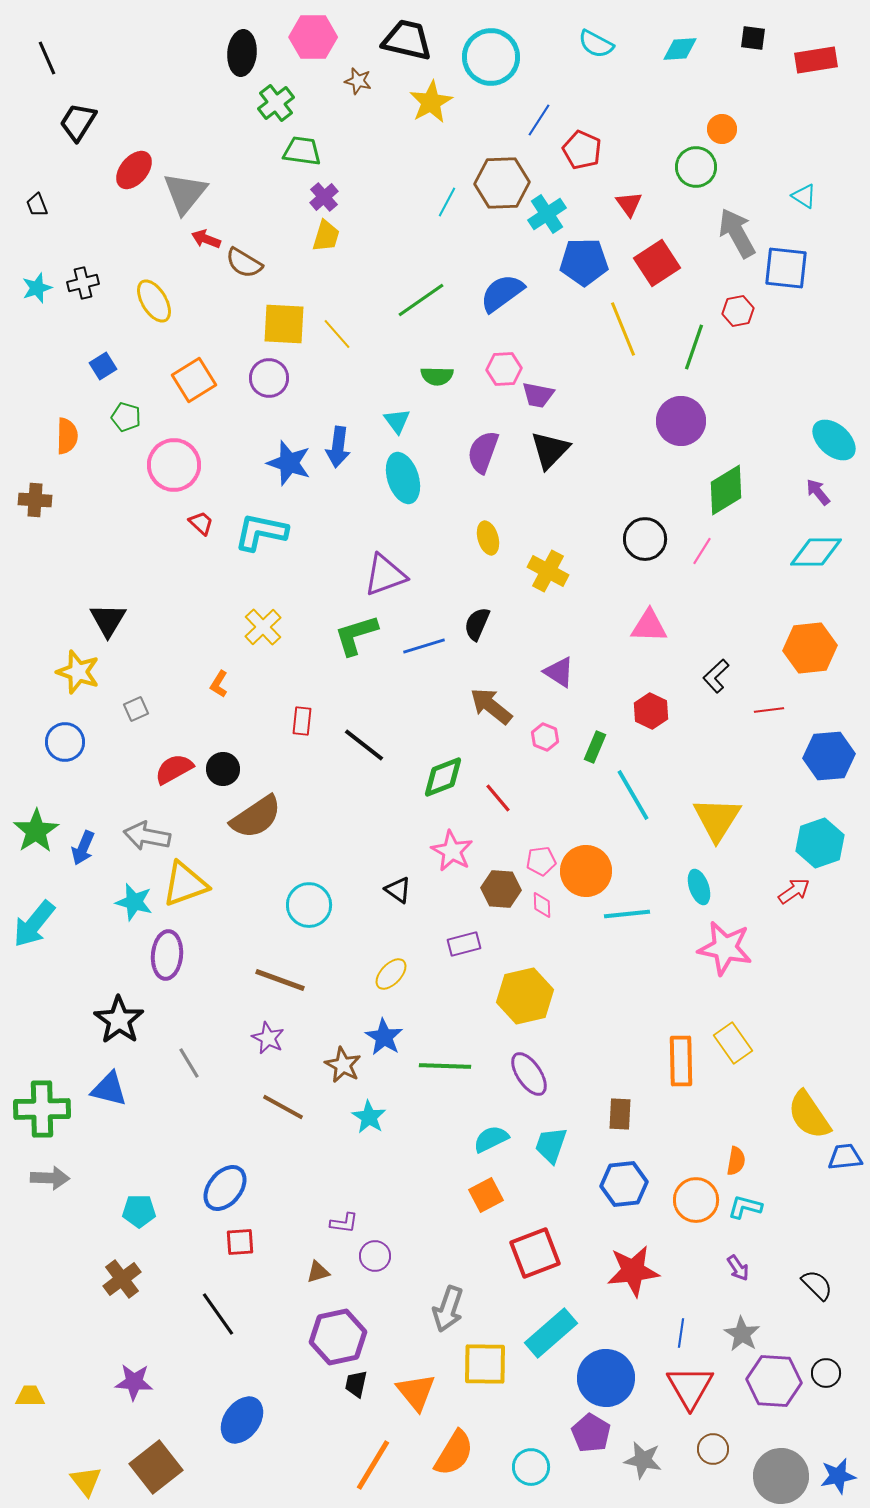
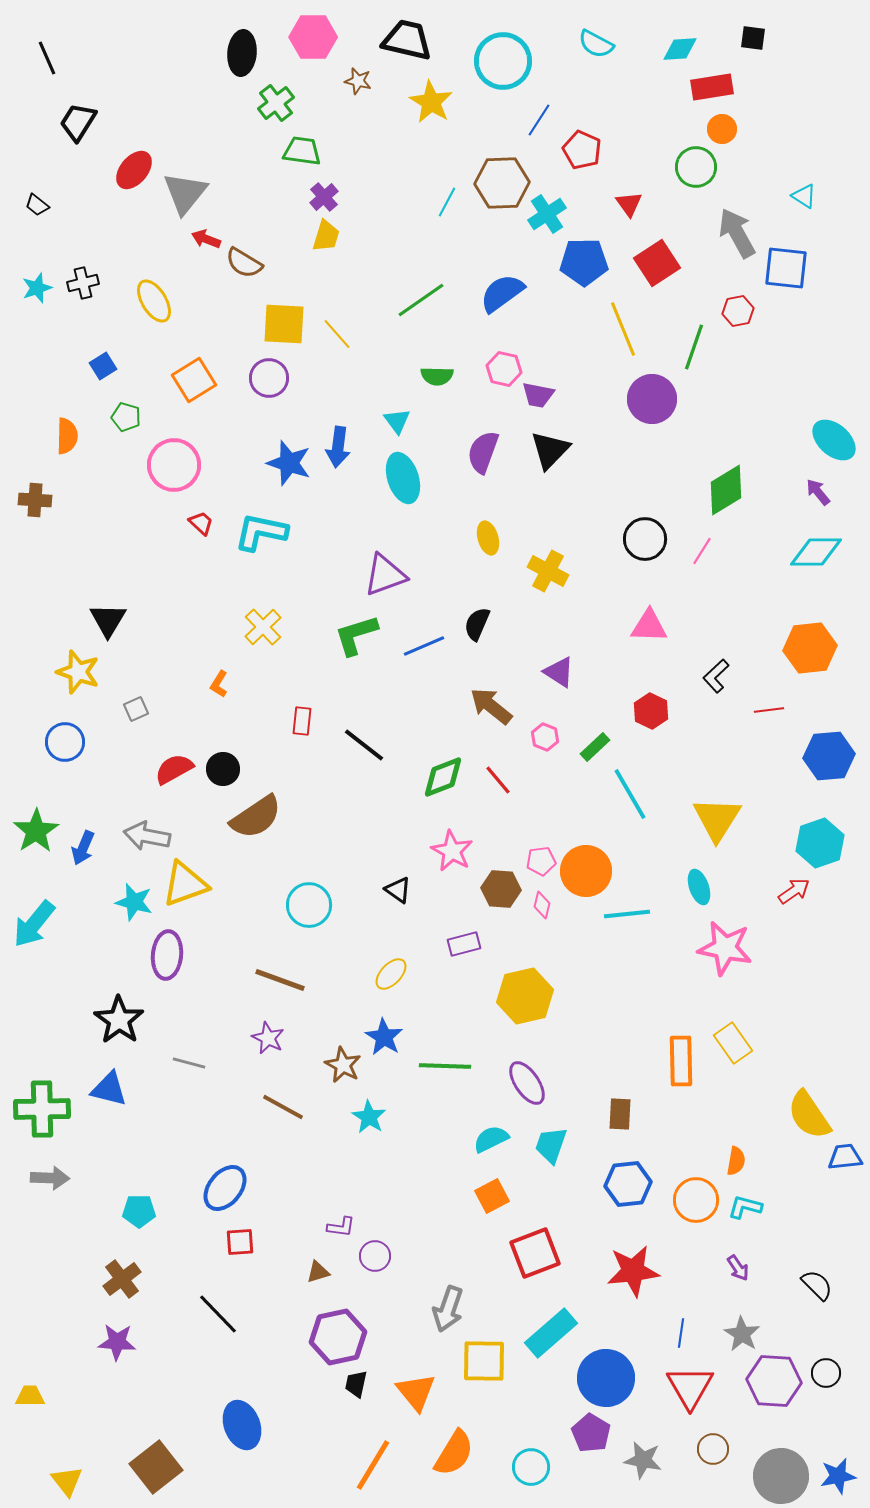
cyan circle at (491, 57): moved 12 px right, 4 px down
red rectangle at (816, 60): moved 104 px left, 27 px down
yellow star at (431, 102): rotated 12 degrees counterclockwise
black trapezoid at (37, 205): rotated 30 degrees counterclockwise
pink hexagon at (504, 369): rotated 16 degrees clockwise
purple circle at (681, 421): moved 29 px left, 22 px up
blue line at (424, 646): rotated 6 degrees counterclockwise
green rectangle at (595, 747): rotated 24 degrees clockwise
cyan line at (633, 795): moved 3 px left, 1 px up
red line at (498, 798): moved 18 px up
pink diamond at (542, 905): rotated 16 degrees clockwise
gray line at (189, 1063): rotated 44 degrees counterclockwise
purple ellipse at (529, 1074): moved 2 px left, 9 px down
blue hexagon at (624, 1184): moved 4 px right
orange square at (486, 1195): moved 6 px right, 1 px down
purple L-shape at (344, 1223): moved 3 px left, 4 px down
black line at (218, 1314): rotated 9 degrees counterclockwise
yellow square at (485, 1364): moved 1 px left, 3 px up
purple star at (134, 1382): moved 17 px left, 40 px up
blue ellipse at (242, 1420): moved 5 px down; rotated 57 degrees counterclockwise
yellow triangle at (86, 1481): moved 19 px left
